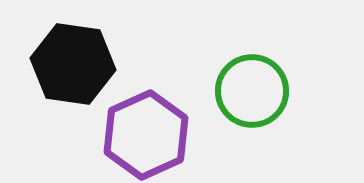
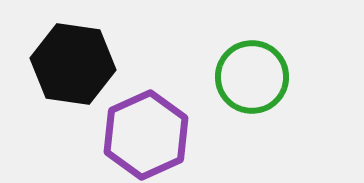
green circle: moved 14 px up
